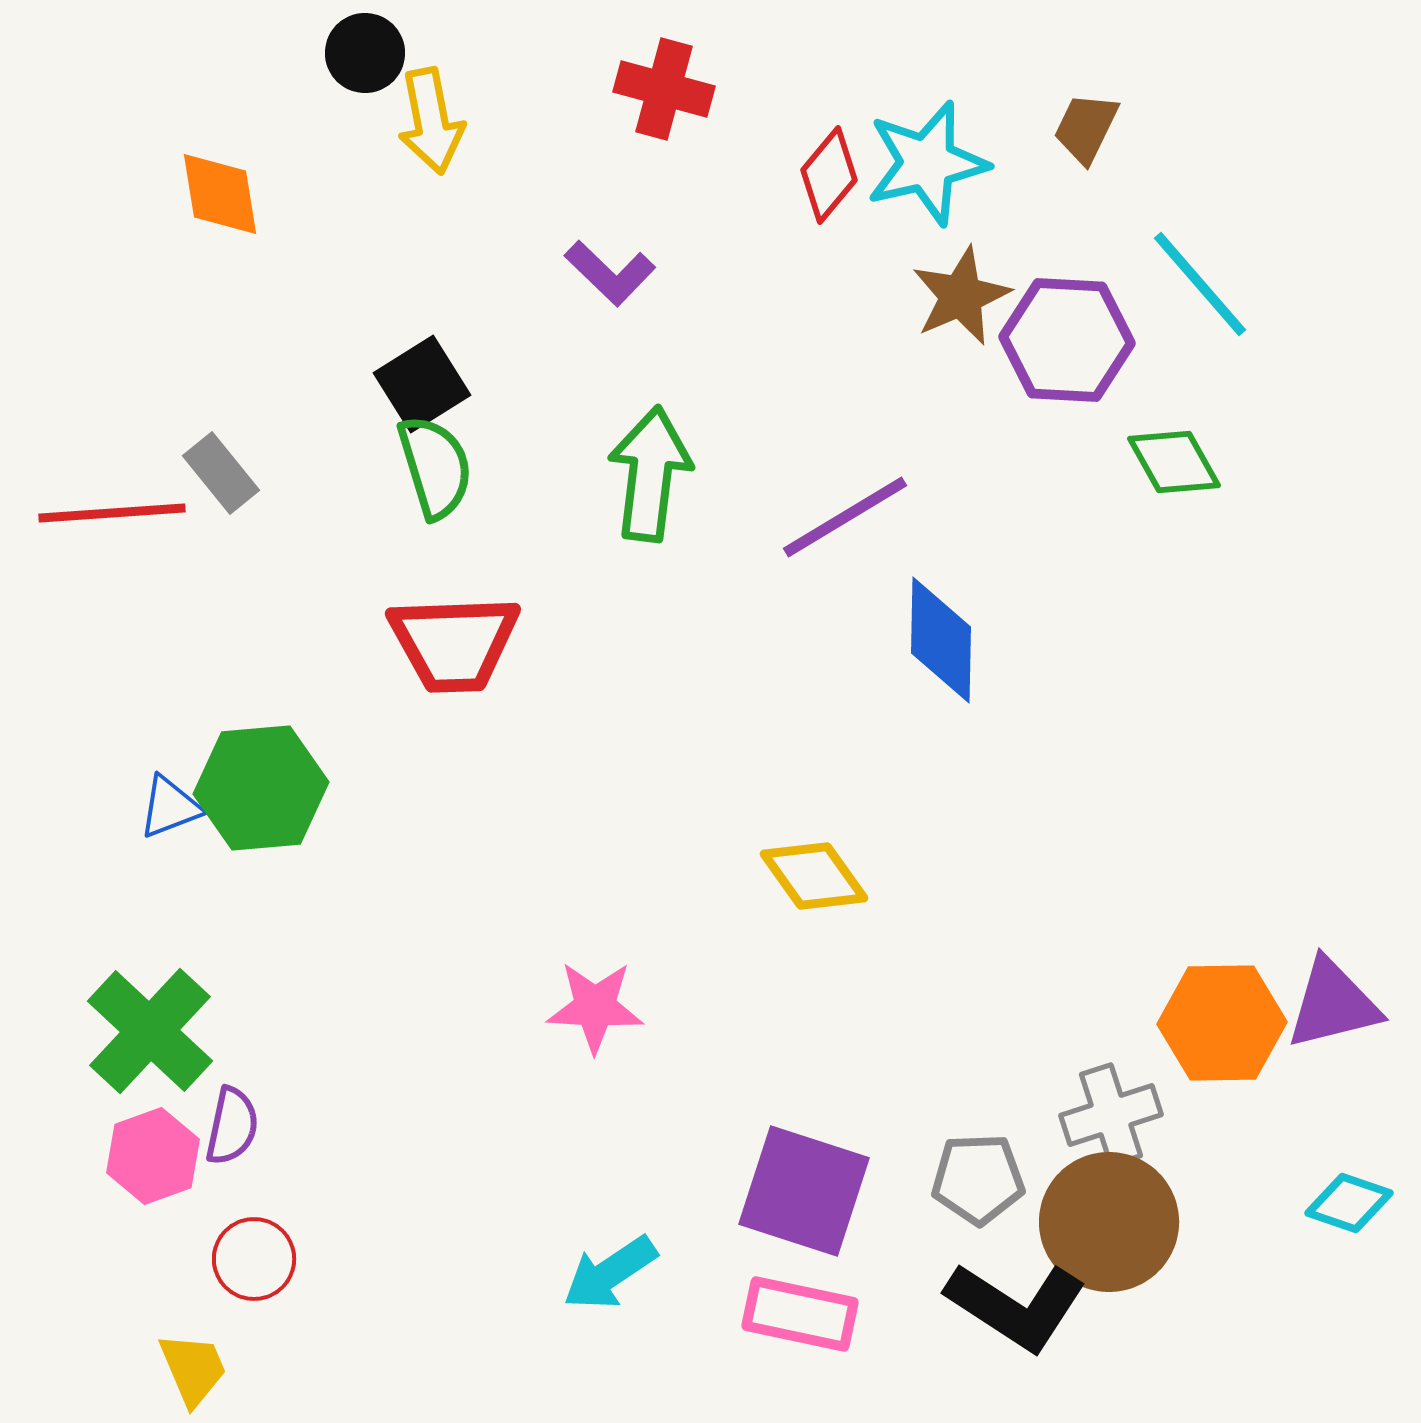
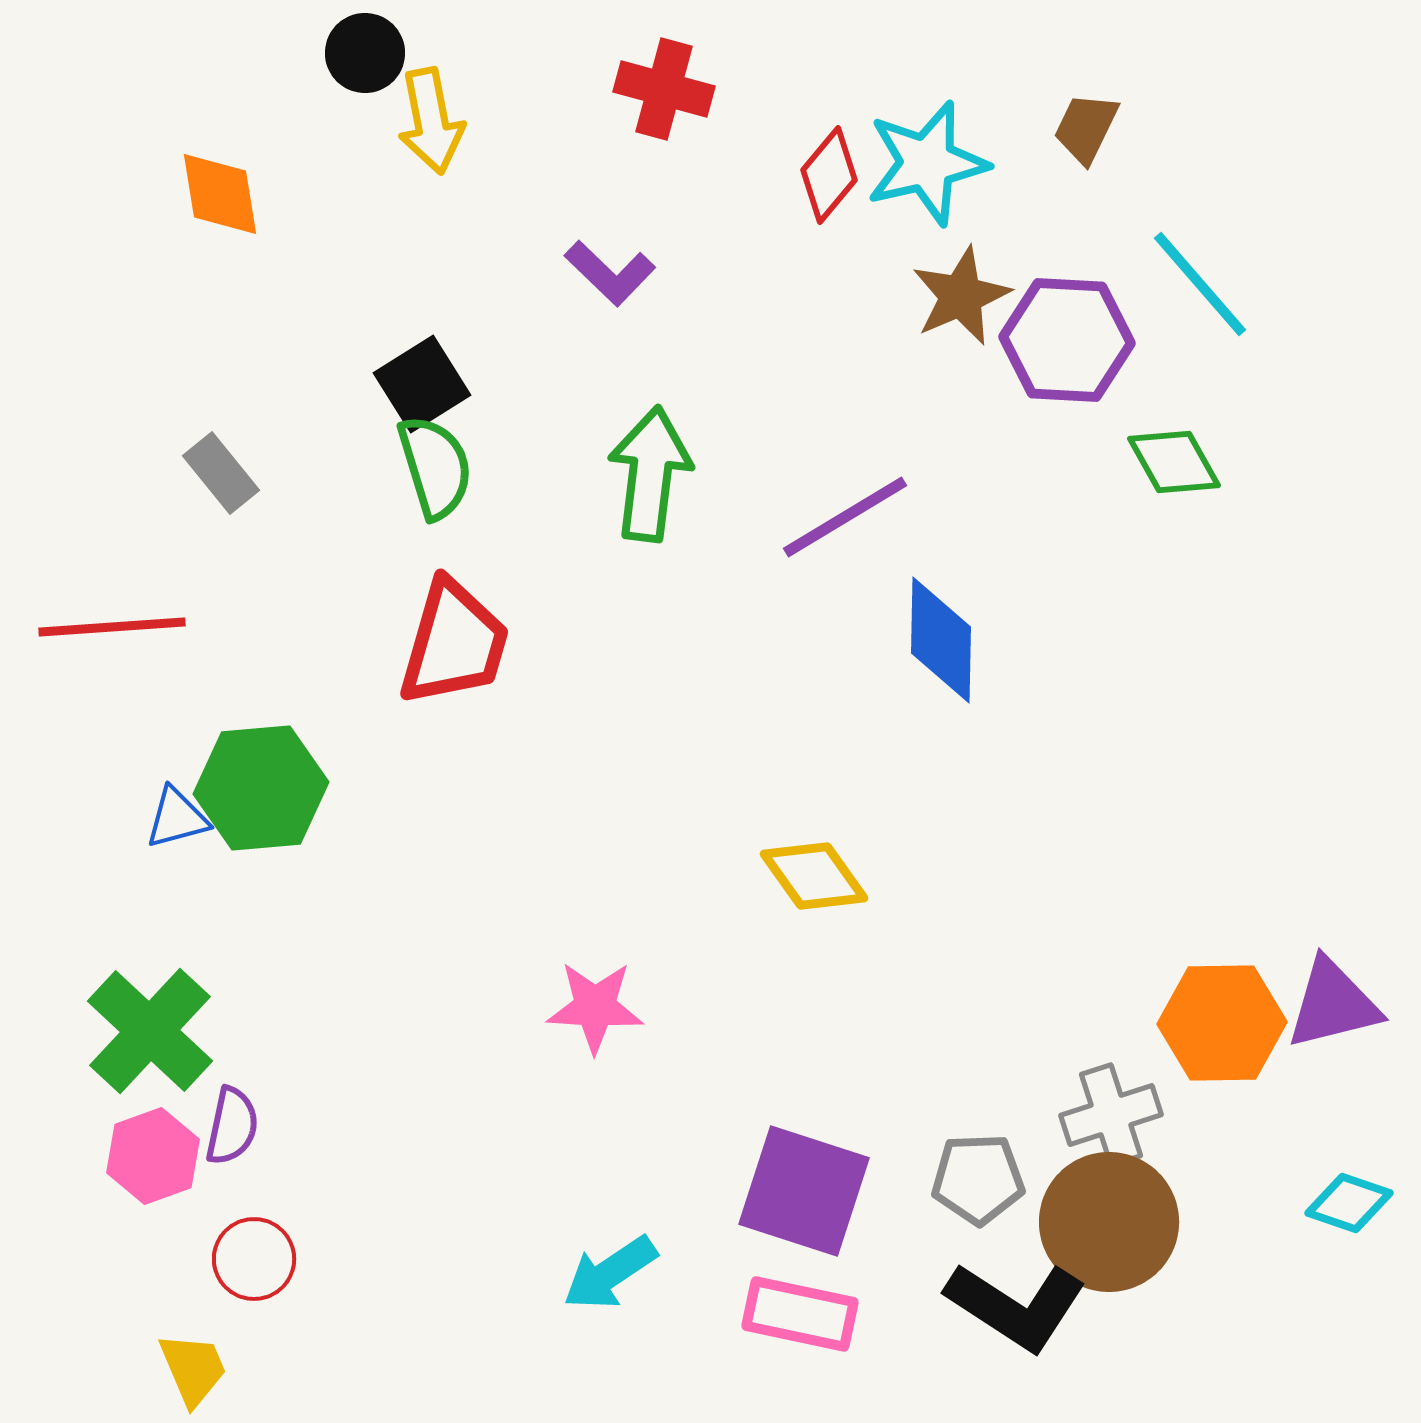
red line: moved 114 px down
red trapezoid: rotated 72 degrees counterclockwise
blue triangle: moved 7 px right, 11 px down; rotated 6 degrees clockwise
